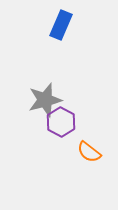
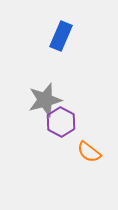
blue rectangle: moved 11 px down
